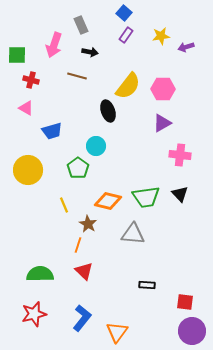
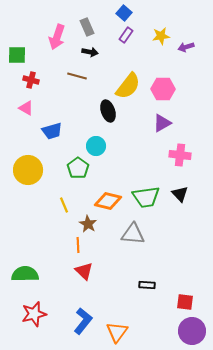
gray rectangle: moved 6 px right, 2 px down
pink arrow: moved 3 px right, 8 px up
orange line: rotated 21 degrees counterclockwise
green semicircle: moved 15 px left
blue L-shape: moved 1 px right, 3 px down
